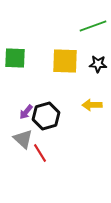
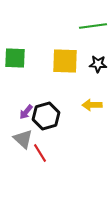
green line: rotated 12 degrees clockwise
